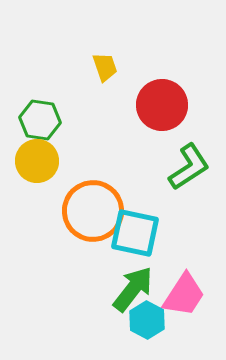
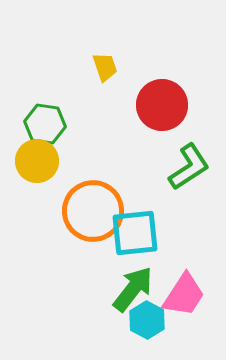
green hexagon: moved 5 px right, 4 px down
cyan square: rotated 18 degrees counterclockwise
